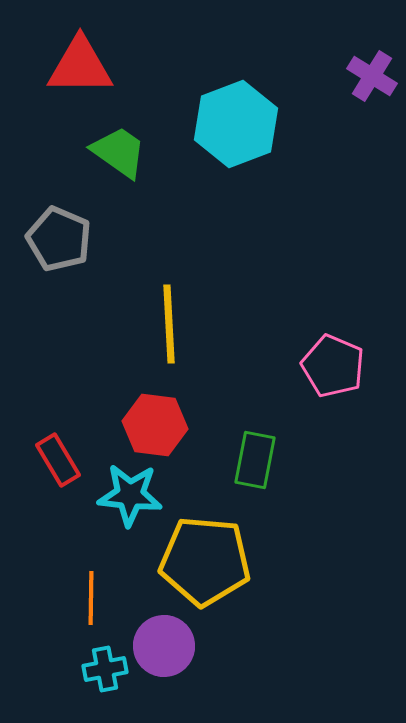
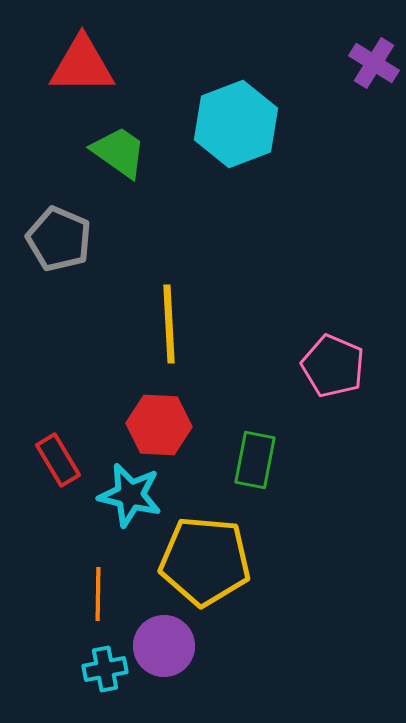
red triangle: moved 2 px right, 1 px up
purple cross: moved 2 px right, 13 px up
red hexagon: moved 4 px right; rotated 4 degrees counterclockwise
cyan star: rotated 8 degrees clockwise
orange line: moved 7 px right, 4 px up
